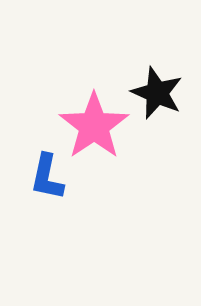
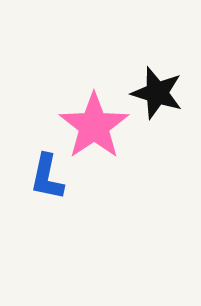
black star: rotated 6 degrees counterclockwise
